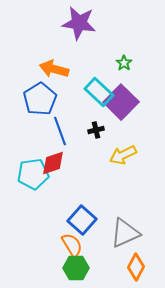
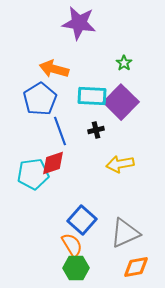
cyan rectangle: moved 7 px left, 4 px down; rotated 40 degrees counterclockwise
yellow arrow: moved 3 px left, 9 px down; rotated 16 degrees clockwise
orange diamond: rotated 52 degrees clockwise
